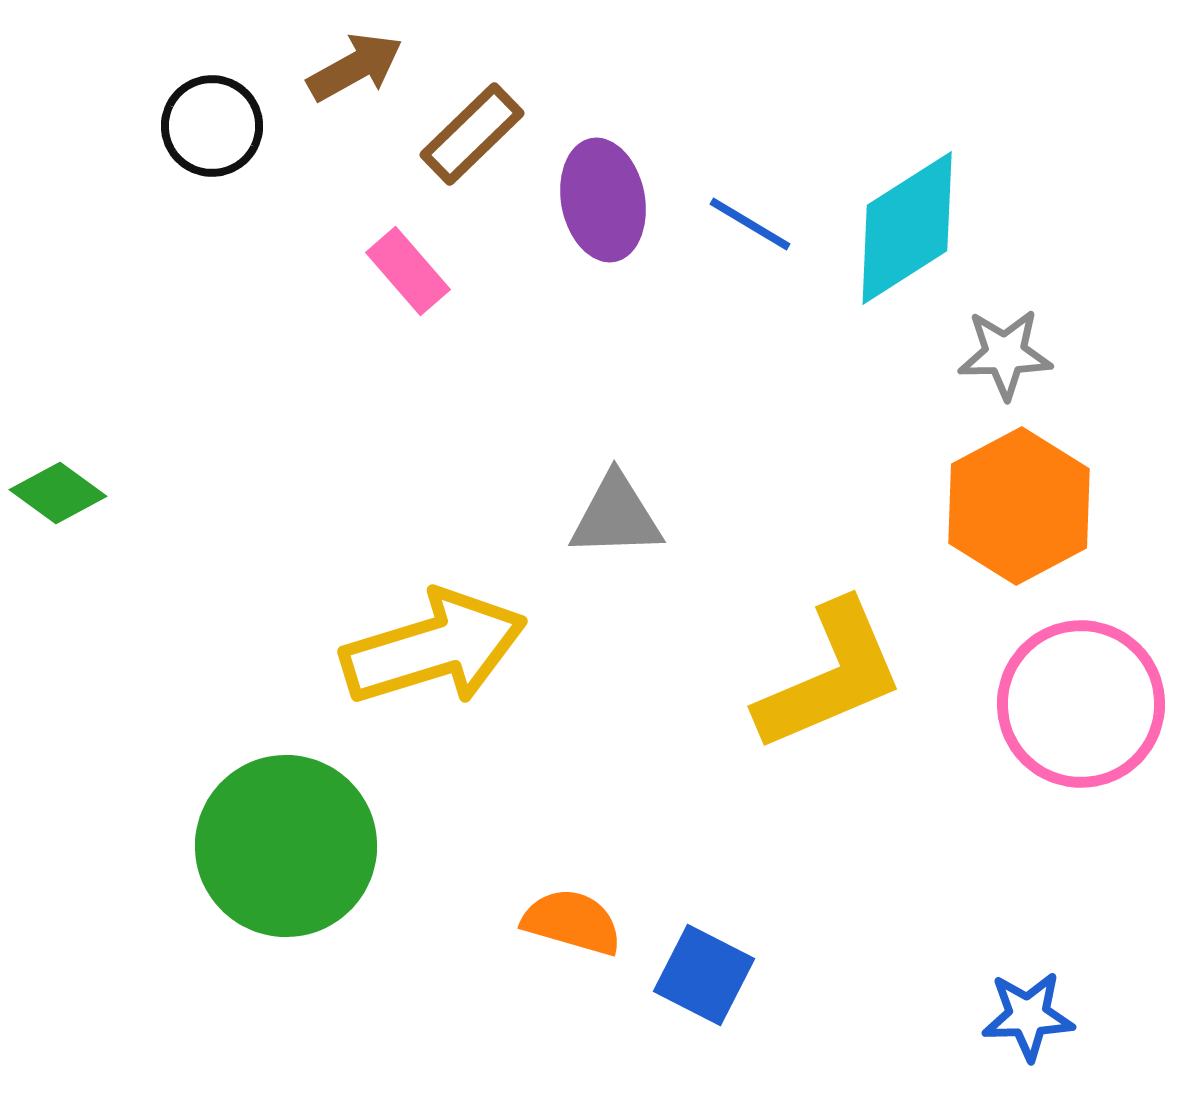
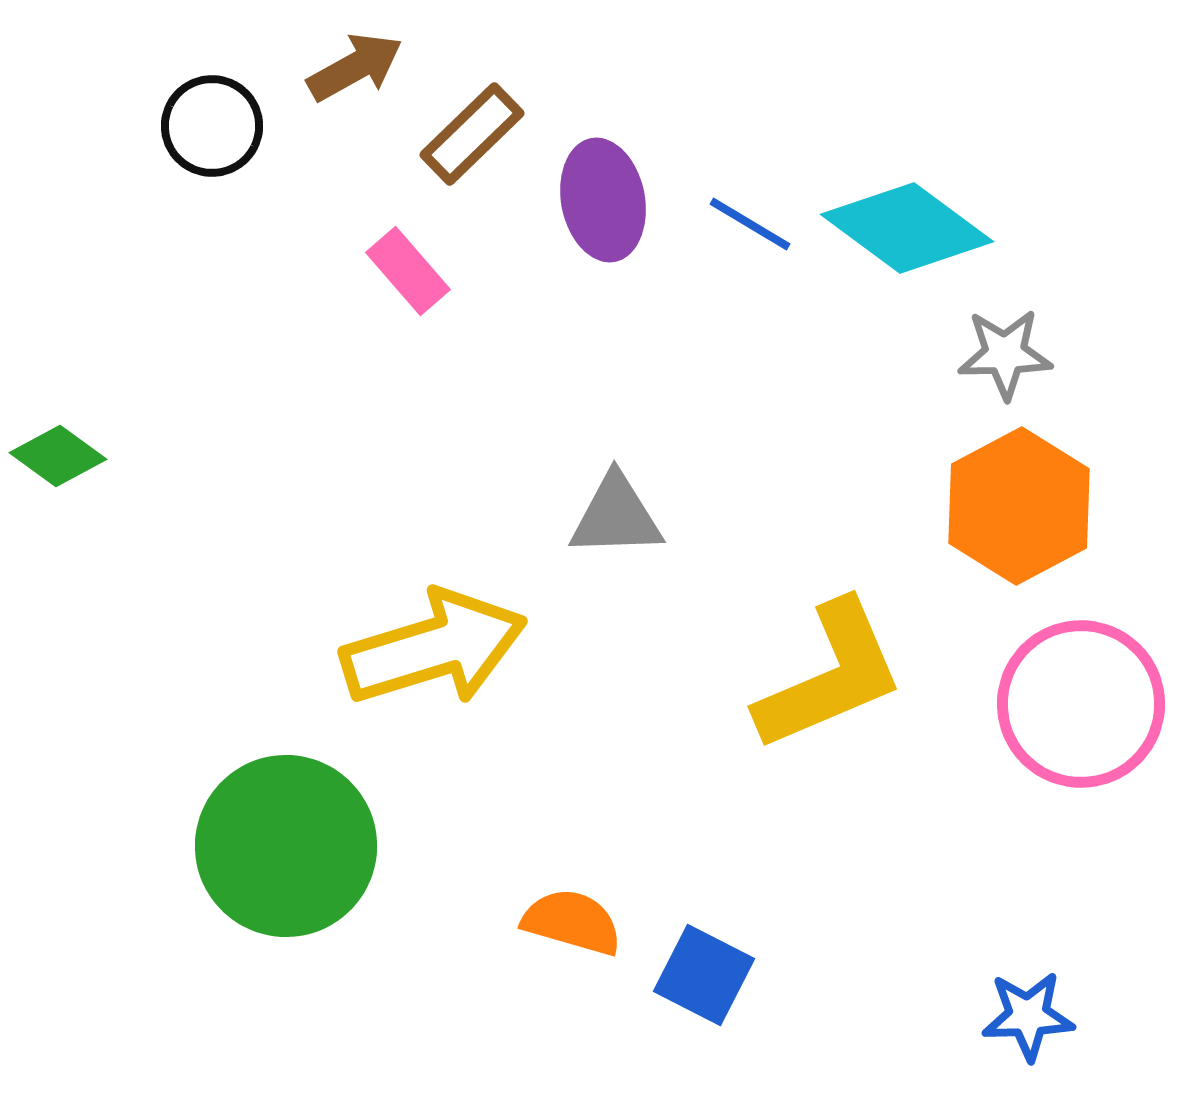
cyan diamond: rotated 69 degrees clockwise
green diamond: moved 37 px up
